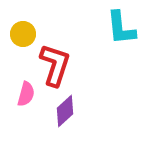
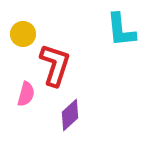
cyan L-shape: moved 2 px down
purple diamond: moved 5 px right, 4 px down
